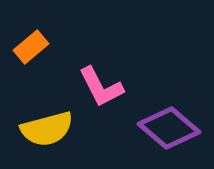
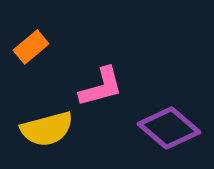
pink L-shape: rotated 78 degrees counterclockwise
